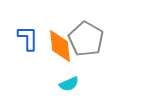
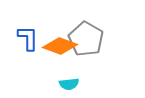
orange diamond: rotated 64 degrees counterclockwise
cyan semicircle: rotated 18 degrees clockwise
